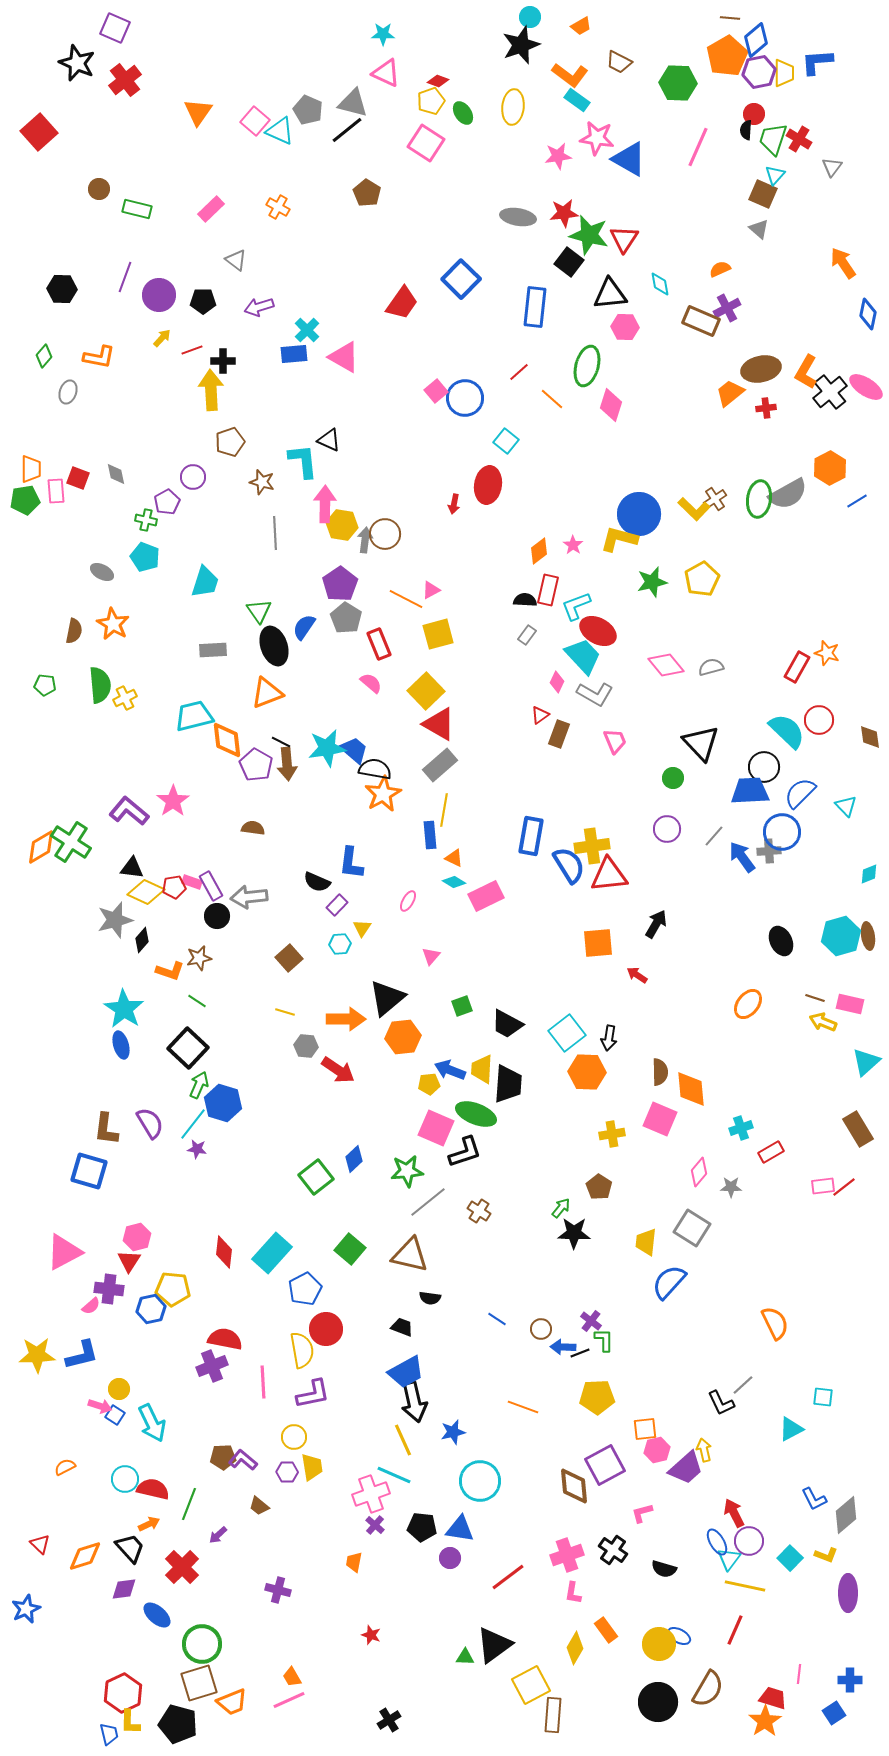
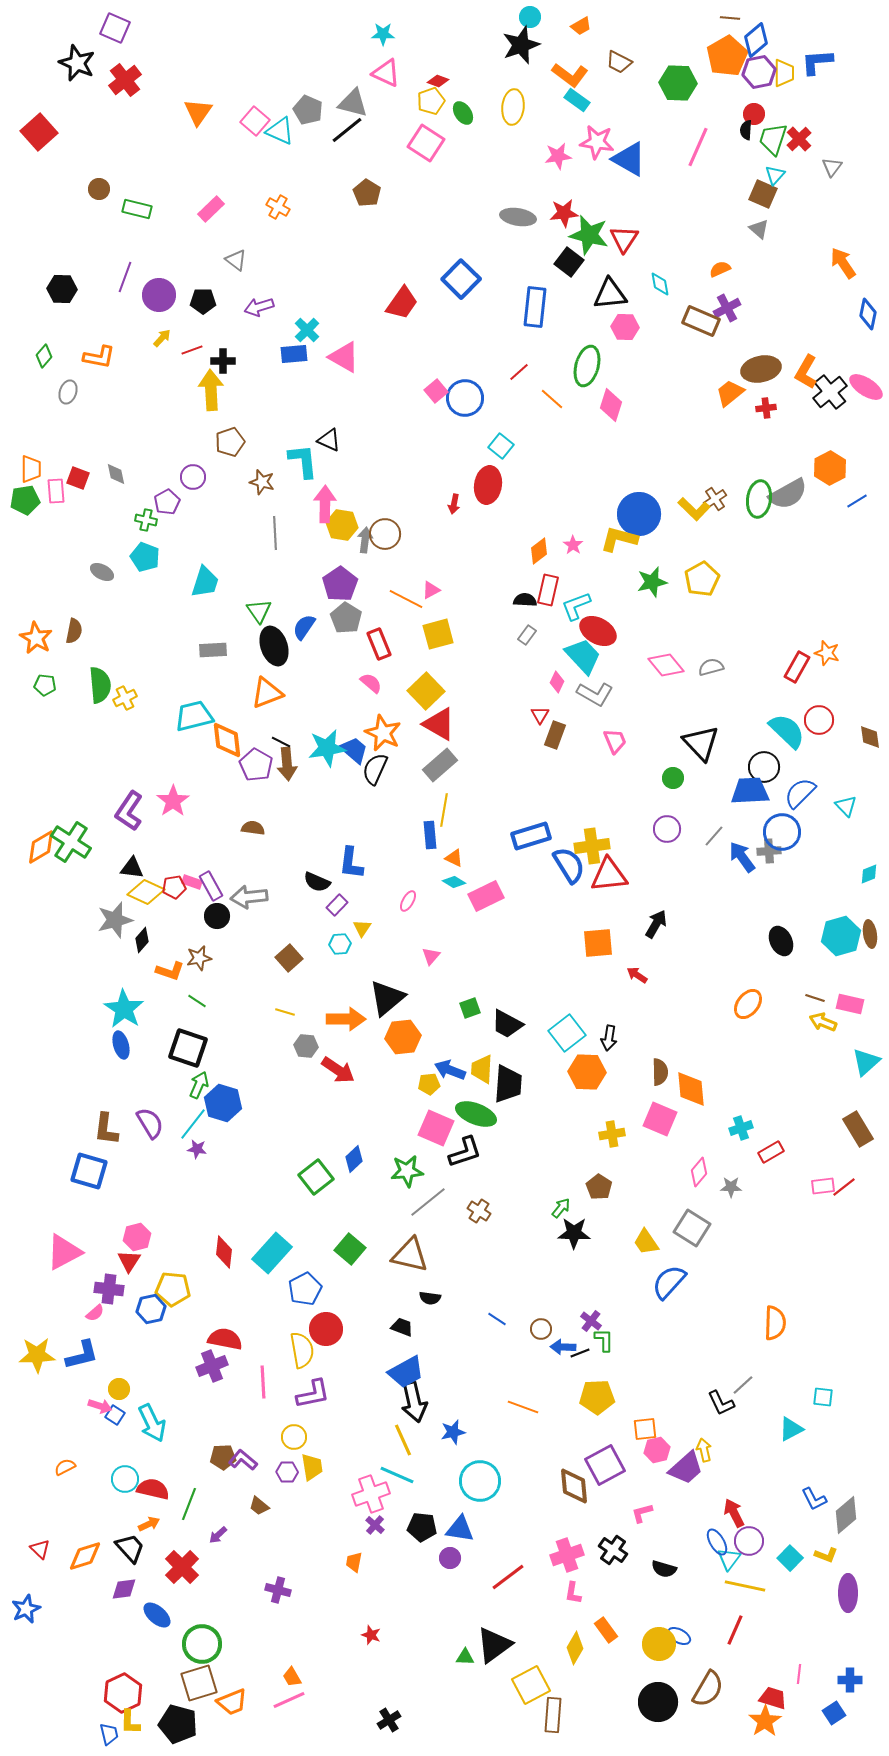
pink star at (597, 138): moved 4 px down
red cross at (799, 139): rotated 15 degrees clockwise
cyan square at (506, 441): moved 5 px left, 5 px down
orange star at (113, 624): moved 77 px left, 14 px down
red triangle at (540, 715): rotated 24 degrees counterclockwise
brown rectangle at (559, 734): moved 4 px left, 1 px down
black semicircle at (375, 769): rotated 76 degrees counterclockwise
orange star at (383, 794): moved 61 px up; rotated 18 degrees counterclockwise
purple L-shape at (129, 811): rotated 96 degrees counterclockwise
blue rectangle at (531, 836): rotated 63 degrees clockwise
brown ellipse at (868, 936): moved 2 px right, 2 px up
green square at (462, 1006): moved 8 px right, 2 px down
black square at (188, 1048): rotated 24 degrees counterclockwise
yellow trapezoid at (646, 1242): rotated 40 degrees counterclockwise
pink semicircle at (91, 1306): moved 4 px right, 7 px down
orange semicircle at (775, 1323): rotated 28 degrees clockwise
cyan line at (394, 1475): moved 3 px right
red triangle at (40, 1544): moved 5 px down
